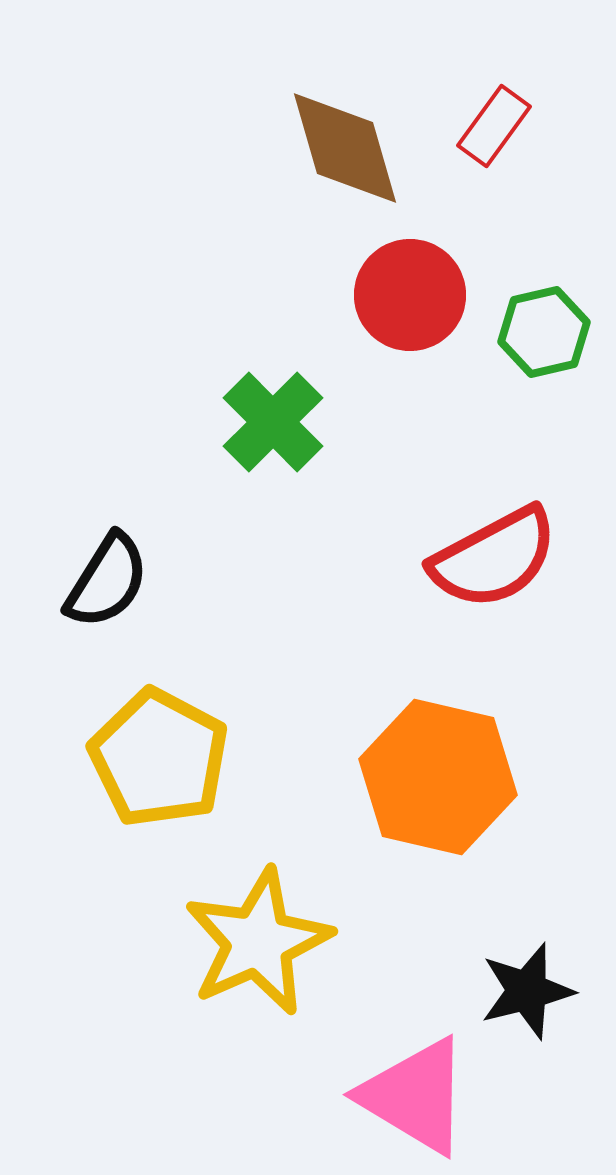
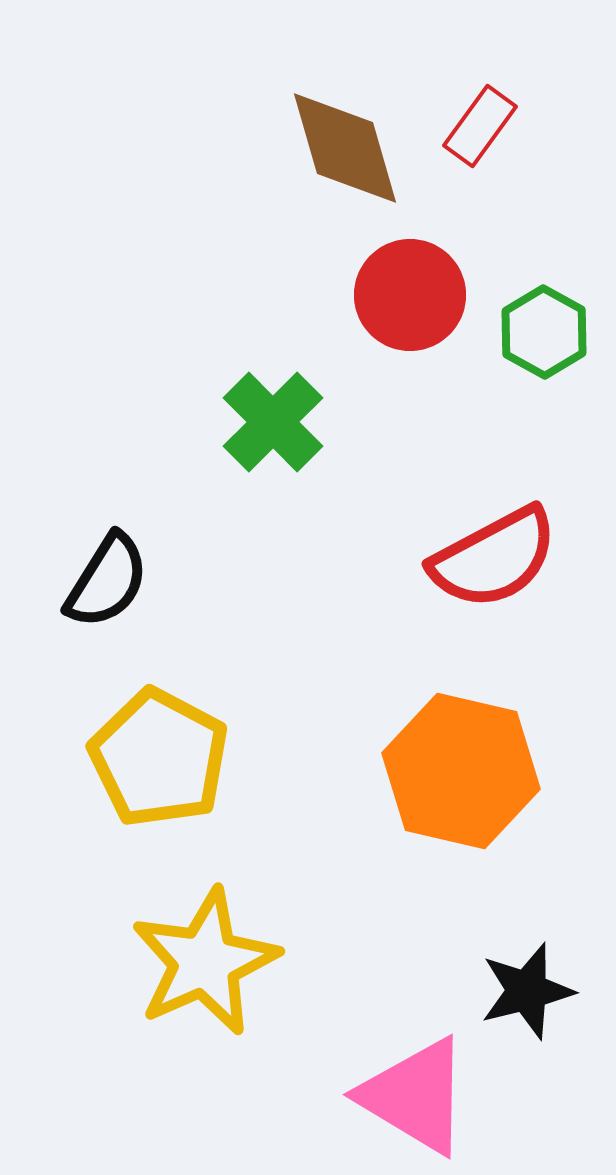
red rectangle: moved 14 px left
green hexagon: rotated 18 degrees counterclockwise
orange hexagon: moved 23 px right, 6 px up
yellow star: moved 53 px left, 20 px down
